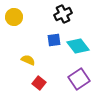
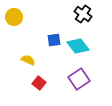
black cross: moved 20 px right; rotated 30 degrees counterclockwise
